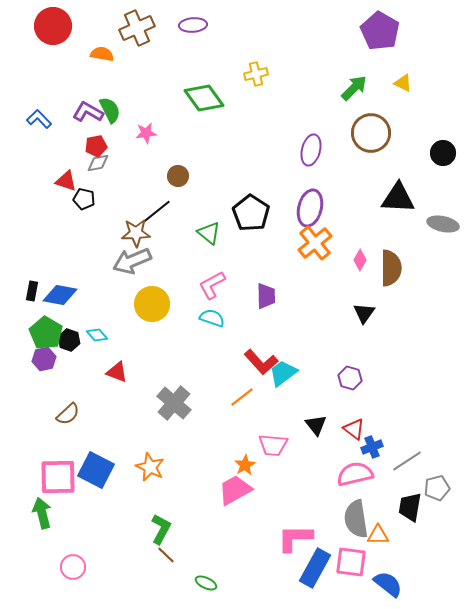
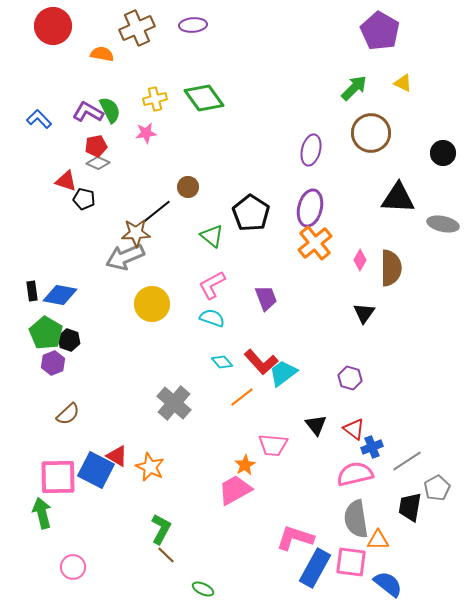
yellow cross at (256, 74): moved 101 px left, 25 px down
gray diamond at (98, 163): rotated 35 degrees clockwise
brown circle at (178, 176): moved 10 px right, 11 px down
green triangle at (209, 233): moved 3 px right, 3 px down
gray arrow at (132, 261): moved 7 px left, 4 px up
black rectangle at (32, 291): rotated 18 degrees counterclockwise
purple trapezoid at (266, 296): moved 2 px down; rotated 20 degrees counterclockwise
cyan diamond at (97, 335): moved 125 px right, 27 px down
purple hexagon at (44, 359): moved 9 px right, 4 px down; rotated 10 degrees counterclockwise
red triangle at (117, 372): moved 84 px down; rotated 10 degrees clockwise
gray pentagon at (437, 488): rotated 15 degrees counterclockwise
orange triangle at (378, 535): moved 5 px down
pink L-shape at (295, 538): rotated 18 degrees clockwise
green ellipse at (206, 583): moved 3 px left, 6 px down
